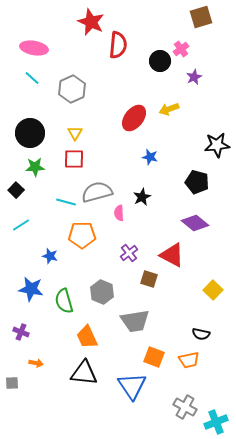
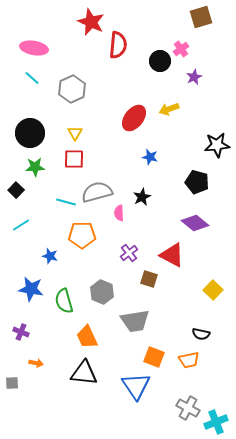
blue triangle at (132, 386): moved 4 px right
gray cross at (185, 407): moved 3 px right, 1 px down
